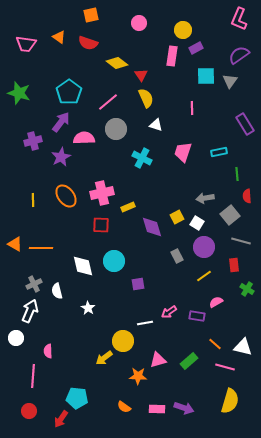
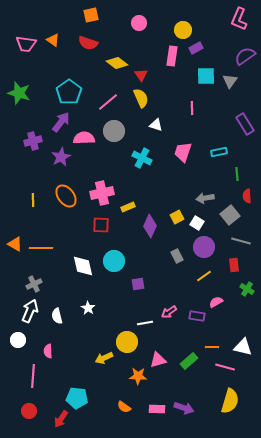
orange triangle at (59, 37): moved 6 px left, 3 px down
purple semicircle at (239, 55): moved 6 px right, 1 px down
yellow semicircle at (146, 98): moved 5 px left
gray circle at (116, 129): moved 2 px left, 2 px down
purple diamond at (152, 227): moved 2 px left, 1 px up; rotated 40 degrees clockwise
white semicircle at (57, 291): moved 25 px down
white circle at (16, 338): moved 2 px right, 2 px down
yellow circle at (123, 341): moved 4 px right, 1 px down
orange line at (215, 344): moved 3 px left, 3 px down; rotated 40 degrees counterclockwise
yellow arrow at (104, 358): rotated 12 degrees clockwise
